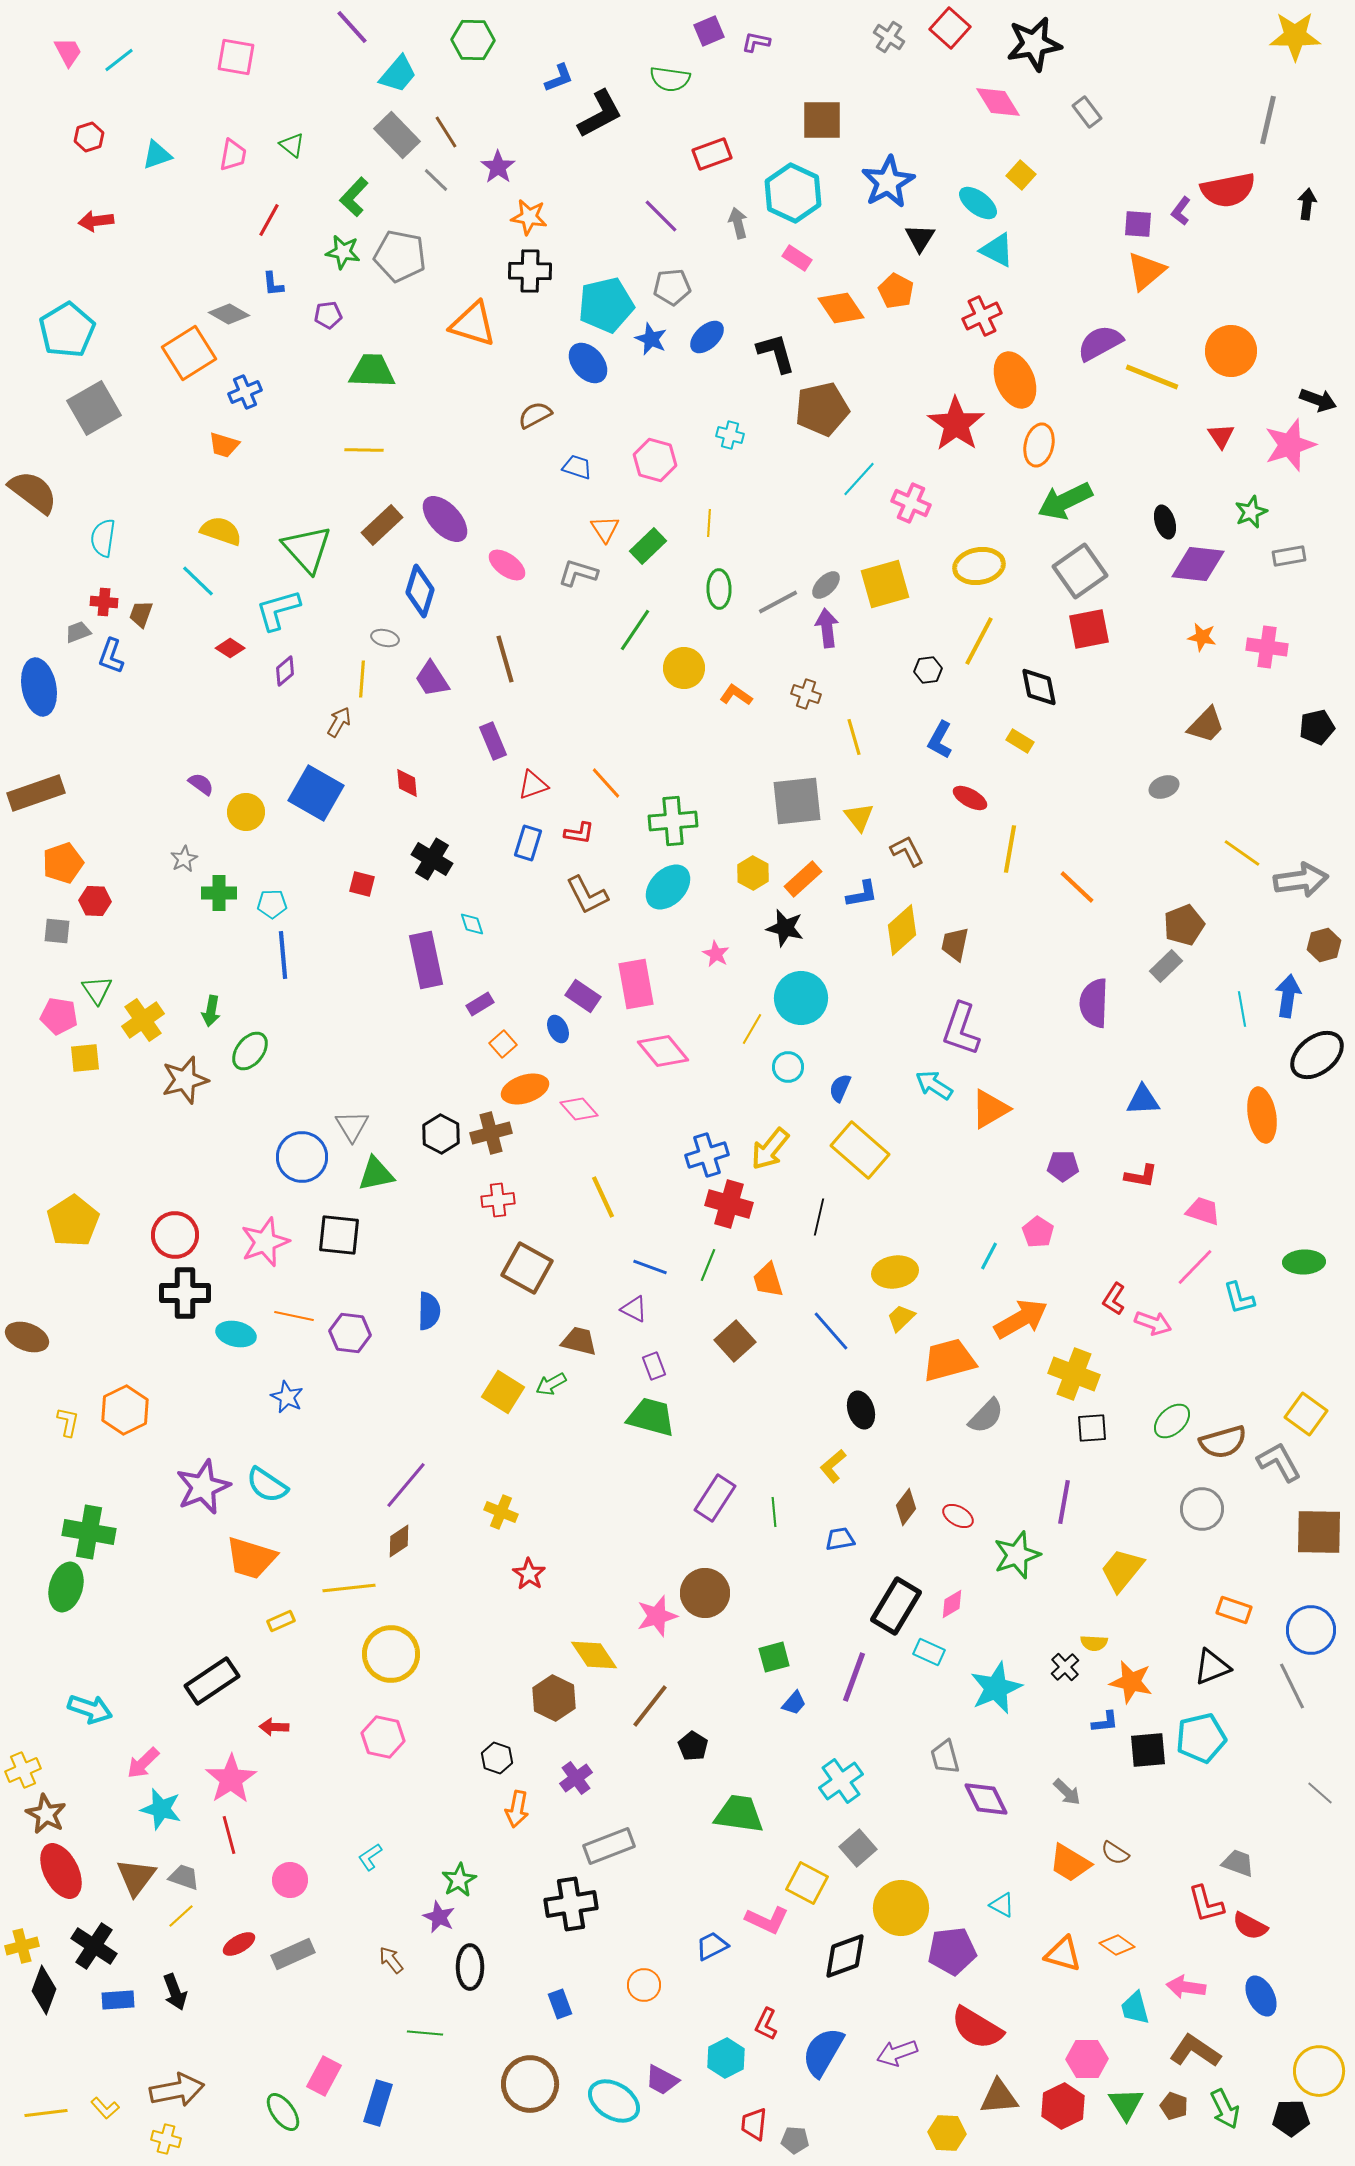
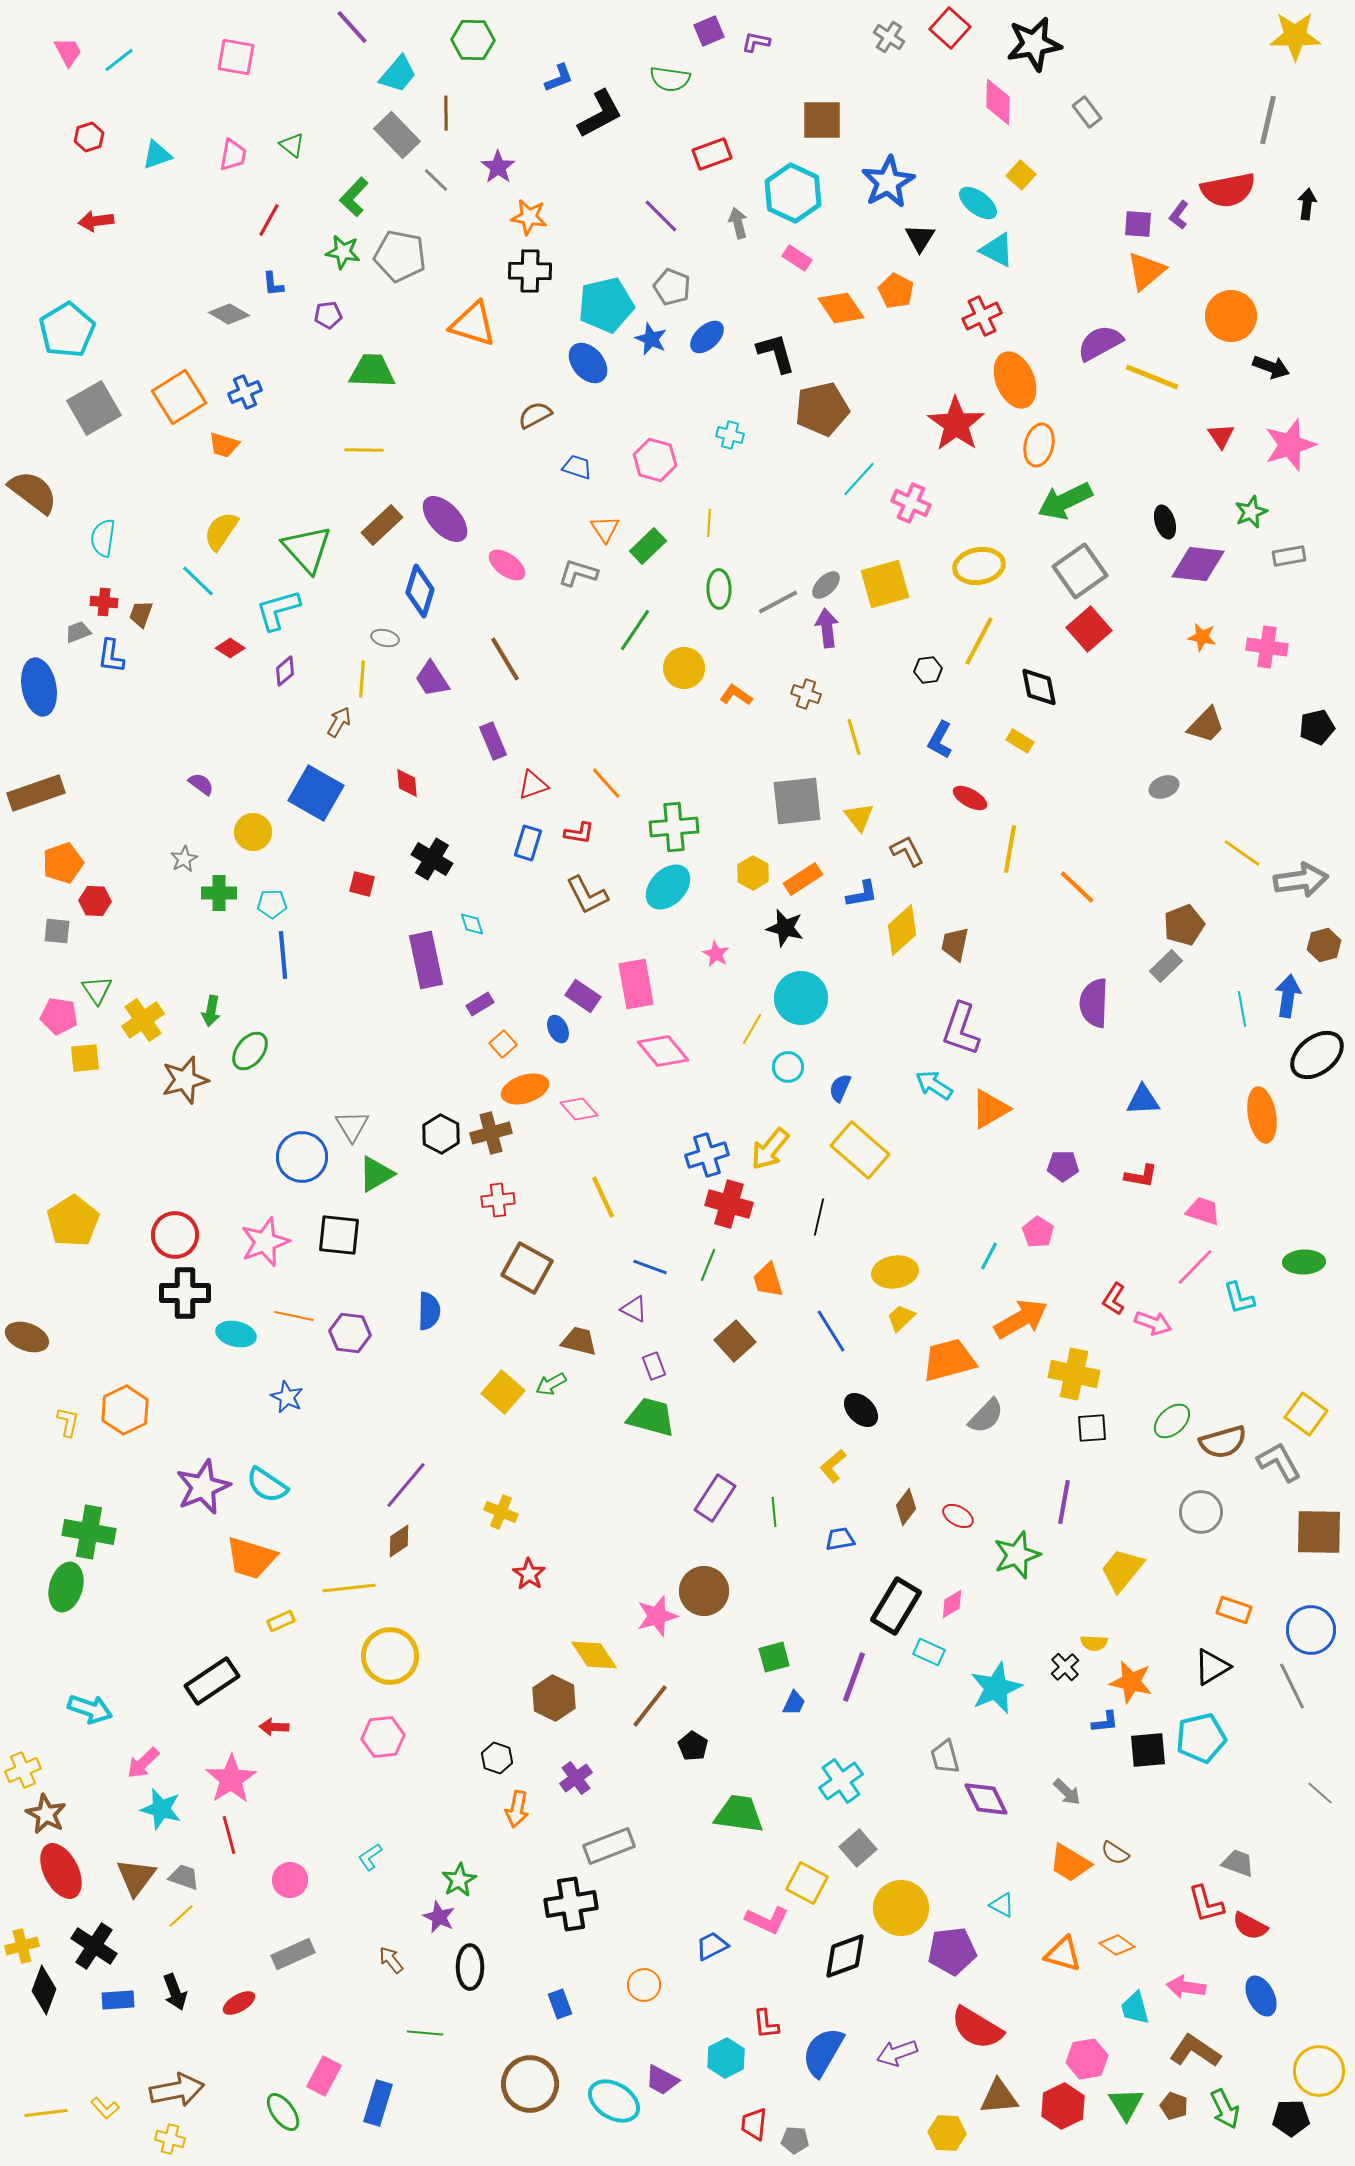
pink diamond at (998, 102): rotated 33 degrees clockwise
brown line at (446, 132): moved 19 px up; rotated 32 degrees clockwise
purple L-shape at (1181, 211): moved 2 px left, 4 px down
gray pentagon at (672, 287): rotated 27 degrees clockwise
orange circle at (1231, 351): moved 35 px up
orange square at (189, 353): moved 10 px left, 44 px down
black arrow at (1318, 400): moved 47 px left, 33 px up
yellow semicircle at (221, 531): rotated 75 degrees counterclockwise
red square at (1089, 629): rotated 30 degrees counterclockwise
blue L-shape at (111, 656): rotated 12 degrees counterclockwise
brown line at (505, 659): rotated 15 degrees counterclockwise
yellow circle at (246, 812): moved 7 px right, 20 px down
green cross at (673, 821): moved 1 px right, 6 px down
orange rectangle at (803, 879): rotated 9 degrees clockwise
green triangle at (376, 1174): rotated 18 degrees counterclockwise
blue line at (831, 1331): rotated 9 degrees clockwise
yellow cross at (1074, 1374): rotated 9 degrees counterclockwise
yellow square at (503, 1392): rotated 9 degrees clockwise
black ellipse at (861, 1410): rotated 27 degrees counterclockwise
gray circle at (1202, 1509): moved 1 px left, 3 px down
brown circle at (705, 1593): moved 1 px left, 2 px up
yellow circle at (391, 1654): moved 1 px left, 2 px down
black triangle at (1212, 1667): rotated 9 degrees counterclockwise
blue trapezoid at (794, 1703): rotated 16 degrees counterclockwise
pink hexagon at (383, 1737): rotated 18 degrees counterclockwise
red ellipse at (239, 1944): moved 59 px down
red L-shape at (766, 2024): rotated 32 degrees counterclockwise
pink hexagon at (1087, 2059): rotated 9 degrees counterclockwise
yellow cross at (166, 2139): moved 4 px right
